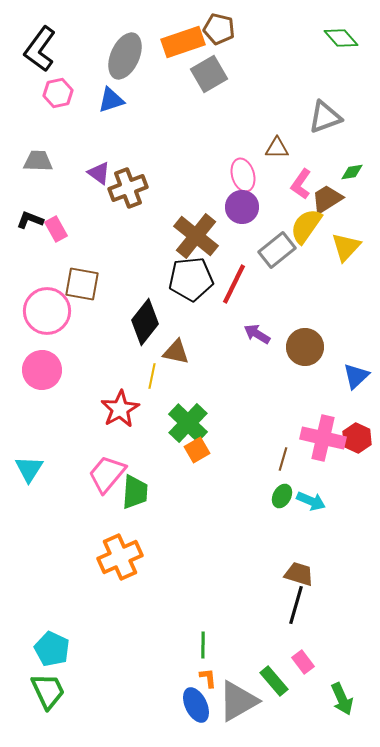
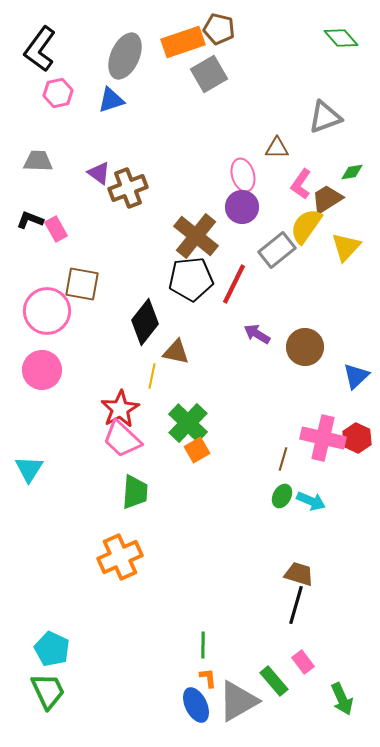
pink trapezoid at (107, 474): moved 15 px right, 35 px up; rotated 87 degrees counterclockwise
